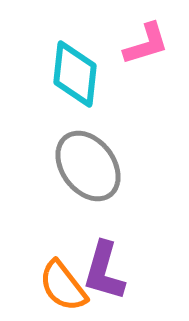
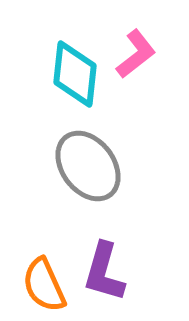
pink L-shape: moved 10 px left, 10 px down; rotated 21 degrees counterclockwise
purple L-shape: moved 1 px down
orange semicircle: moved 19 px left, 1 px up; rotated 14 degrees clockwise
